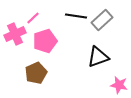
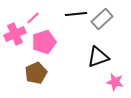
black line: moved 2 px up; rotated 15 degrees counterclockwise
gray rectangle: moved 1 px up
pink pentagon: moved 1 px left, 1 px down
pink star: moved 4 px left, 3 px up
